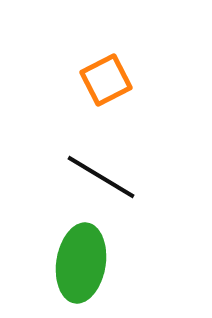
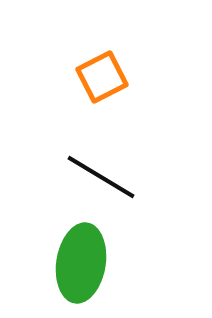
orange square: moved 4 px left, 3 px up
